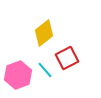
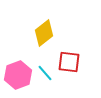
red square: moved 2 px right, 4 px down; rotated 35 degrees clockwise
cyan line: moved 3 px down
